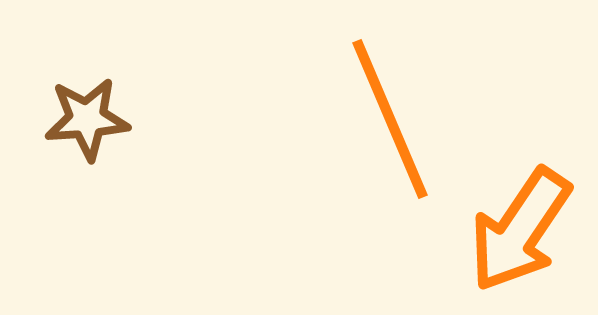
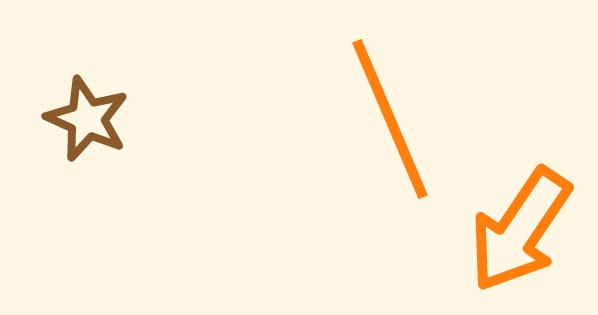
brown star: rotated 28 degrees clockwise
